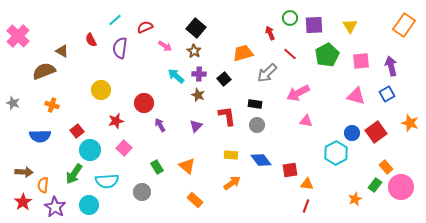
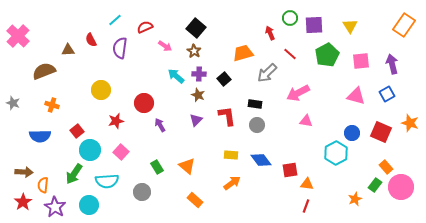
brown triangle at (62, 51): moved 6 px right, 1 px up; rotated 32 degrees counterclockwise
purple arrow at (391, 66): moved 1 px right, 2 px up
purple triangle at (196, 126): moved 6 px up
red square at (376, 132): moved 5 px right; rotated 30 degrees counterclockwise
pink square at (124, 148): moved 3 px left, 4 px down
